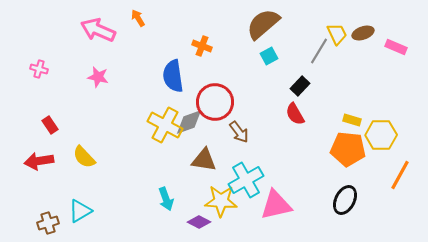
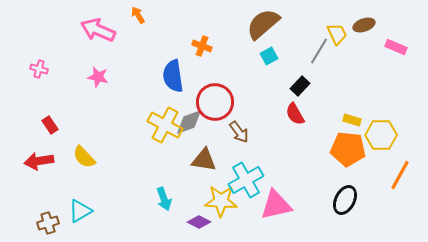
orange arrow: moved 3 px up
brown ellipse: moved 1 px right, 8 px up
cyan arrow: moved 2 px left
